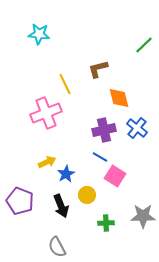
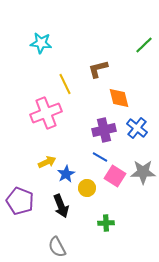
cyan star: moved 2 px right, 9 px down
yellow circle: moved 7 px up
gray star: moved 44 px up
